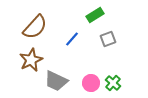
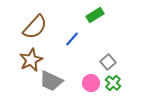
gray square: moved 23 px down; rotated 21 degrees counterclockwise
gray trapezoid: moved 5 px left
